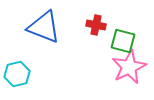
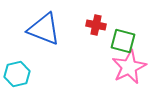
blue triangle: moved 2 px down
